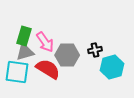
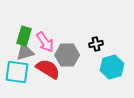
black cross: moved 1 px right, 6 px up
